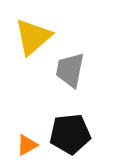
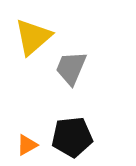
gray trapezoid: moved 1 px right, 2 px up; rotated 12 degrees clockwise
black pentagon: moved 2 px right, 3 px down
